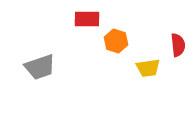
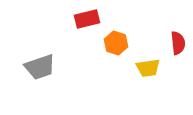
red rectangle: rotated 15 degrees counterclockwise
orange hexagon: moved 2 px down
red semicircle: moved 2 px up
